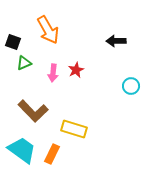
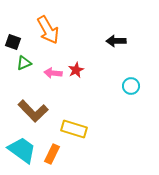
pink arrow: rotated 90 degrees clockwise
